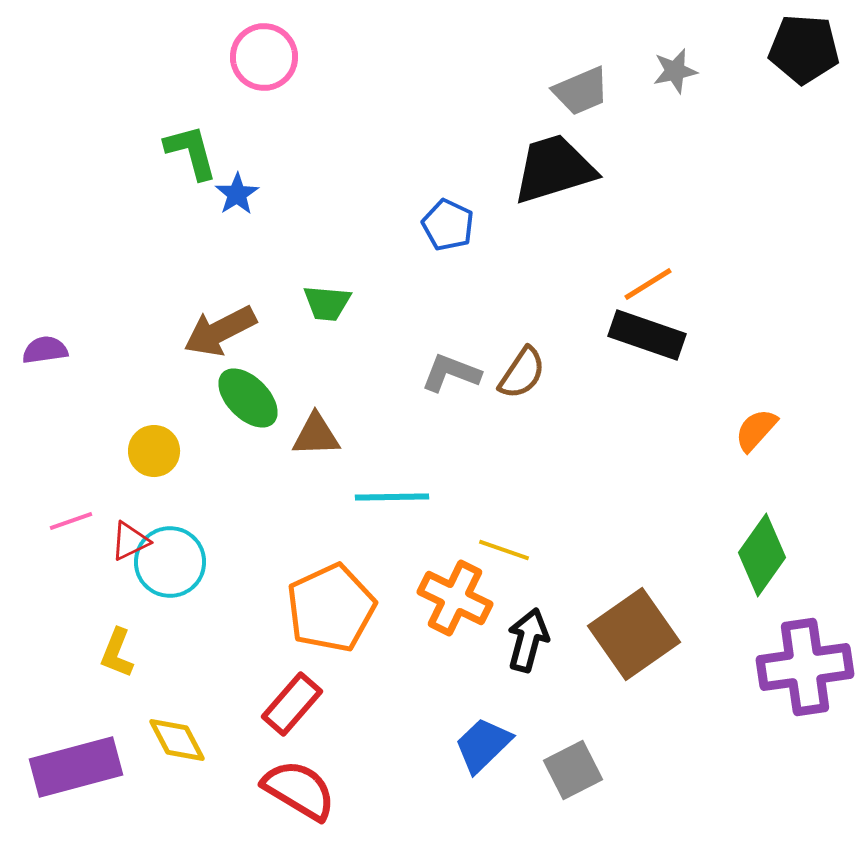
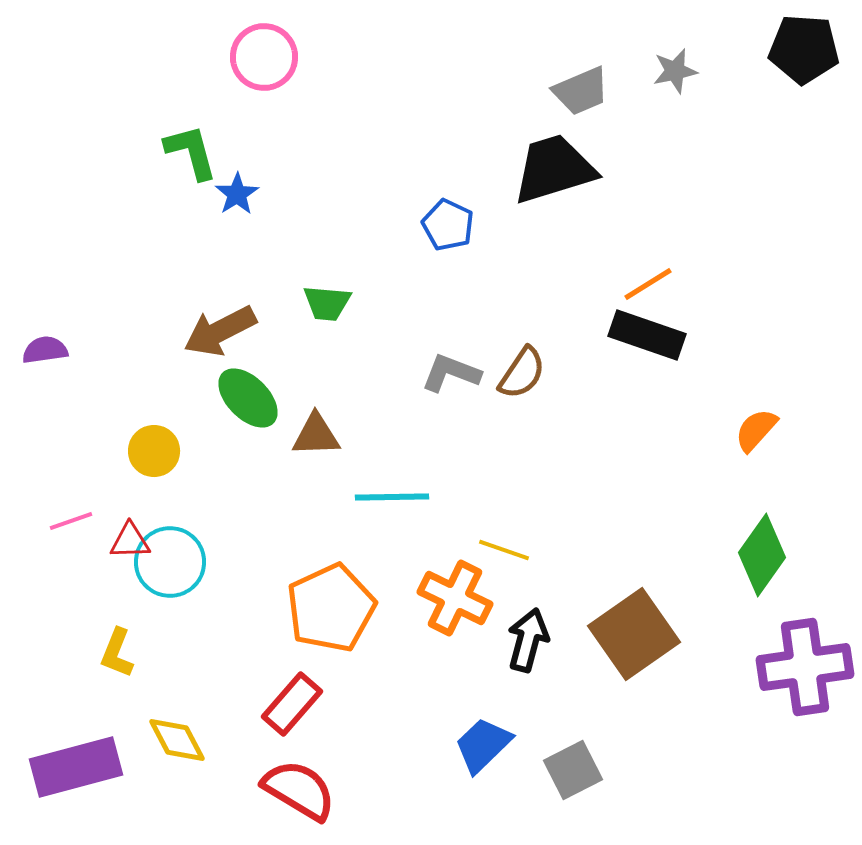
red triangle: rotated 24 degrees clockwise
